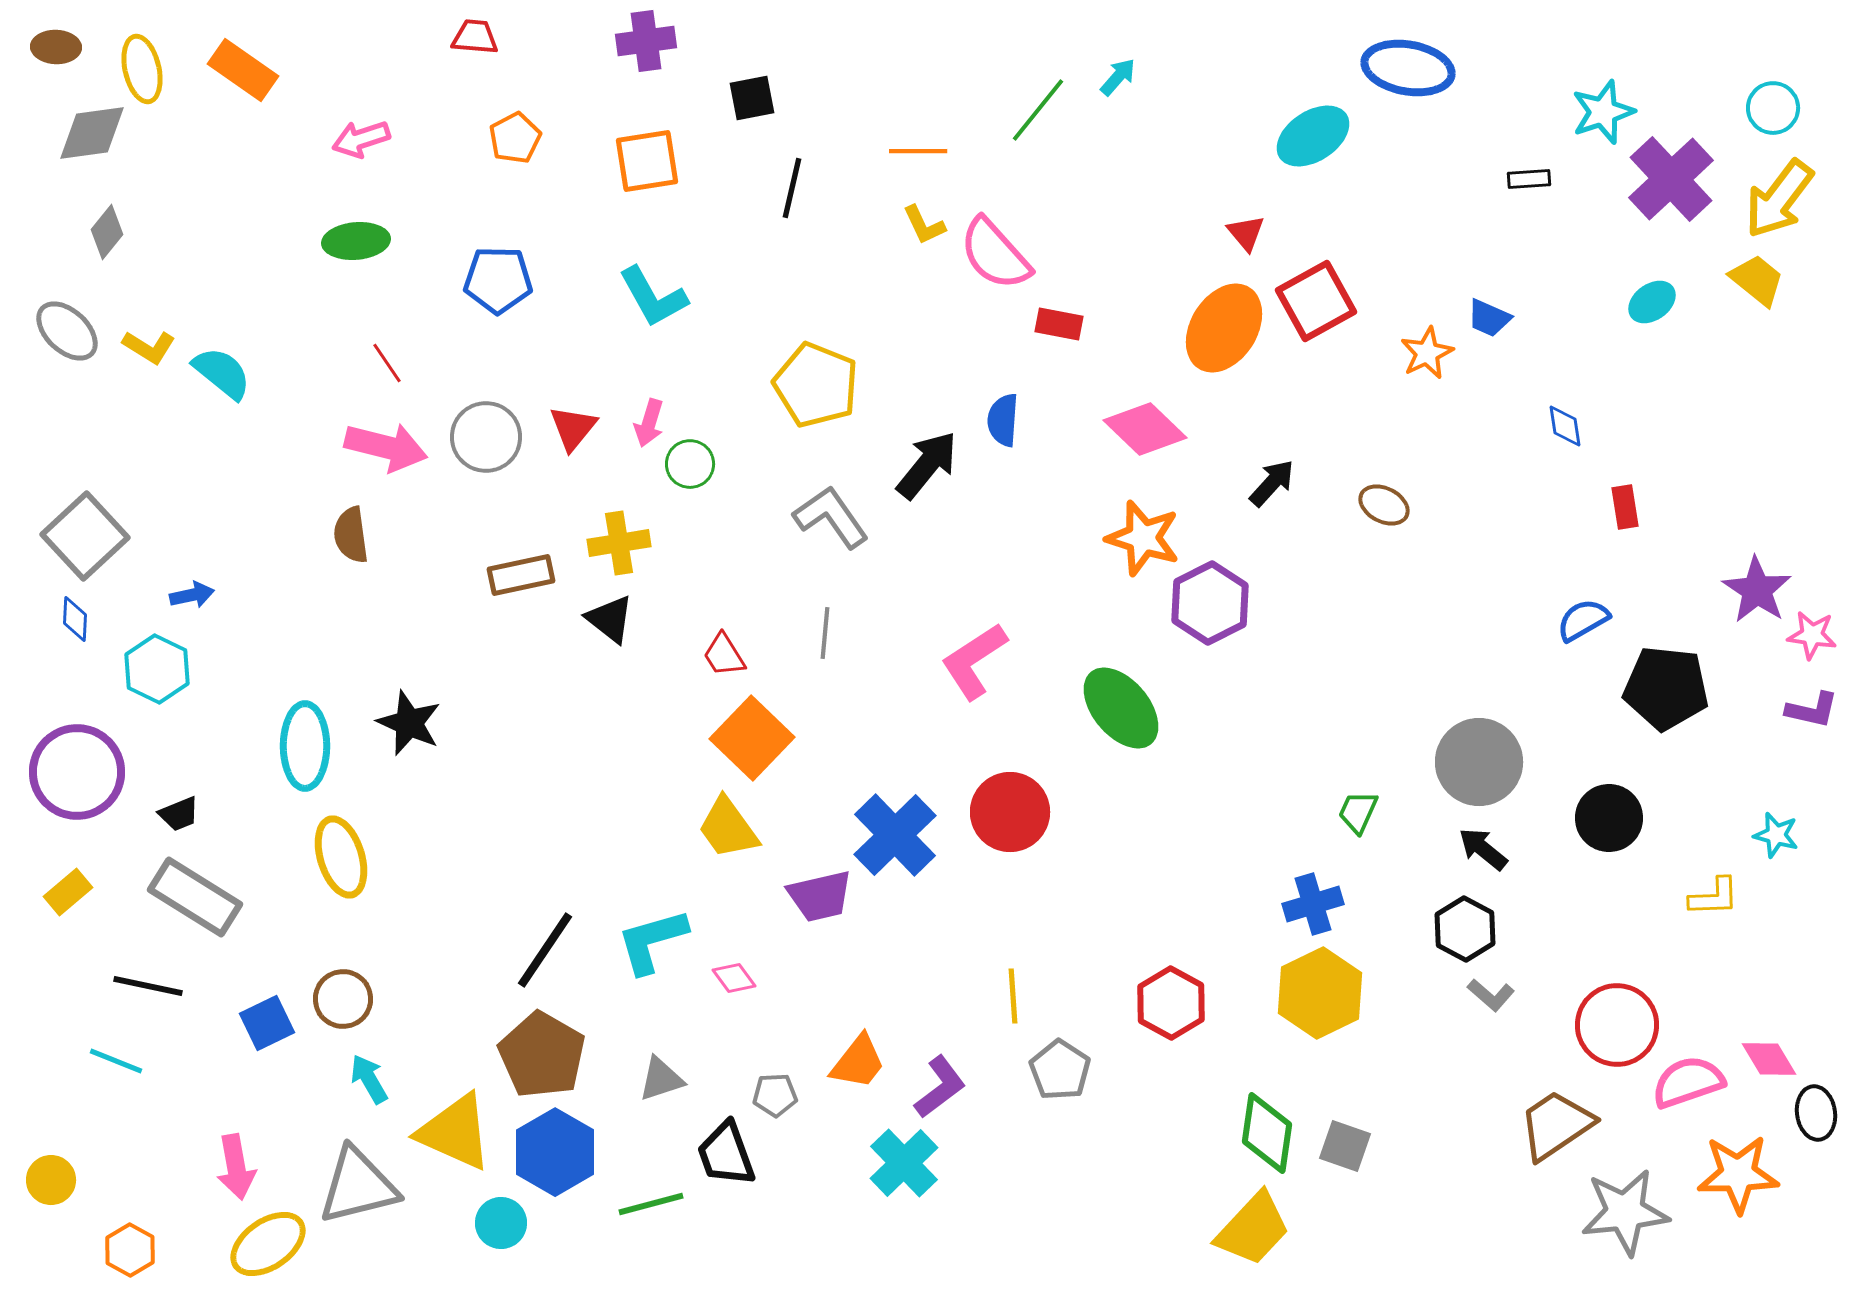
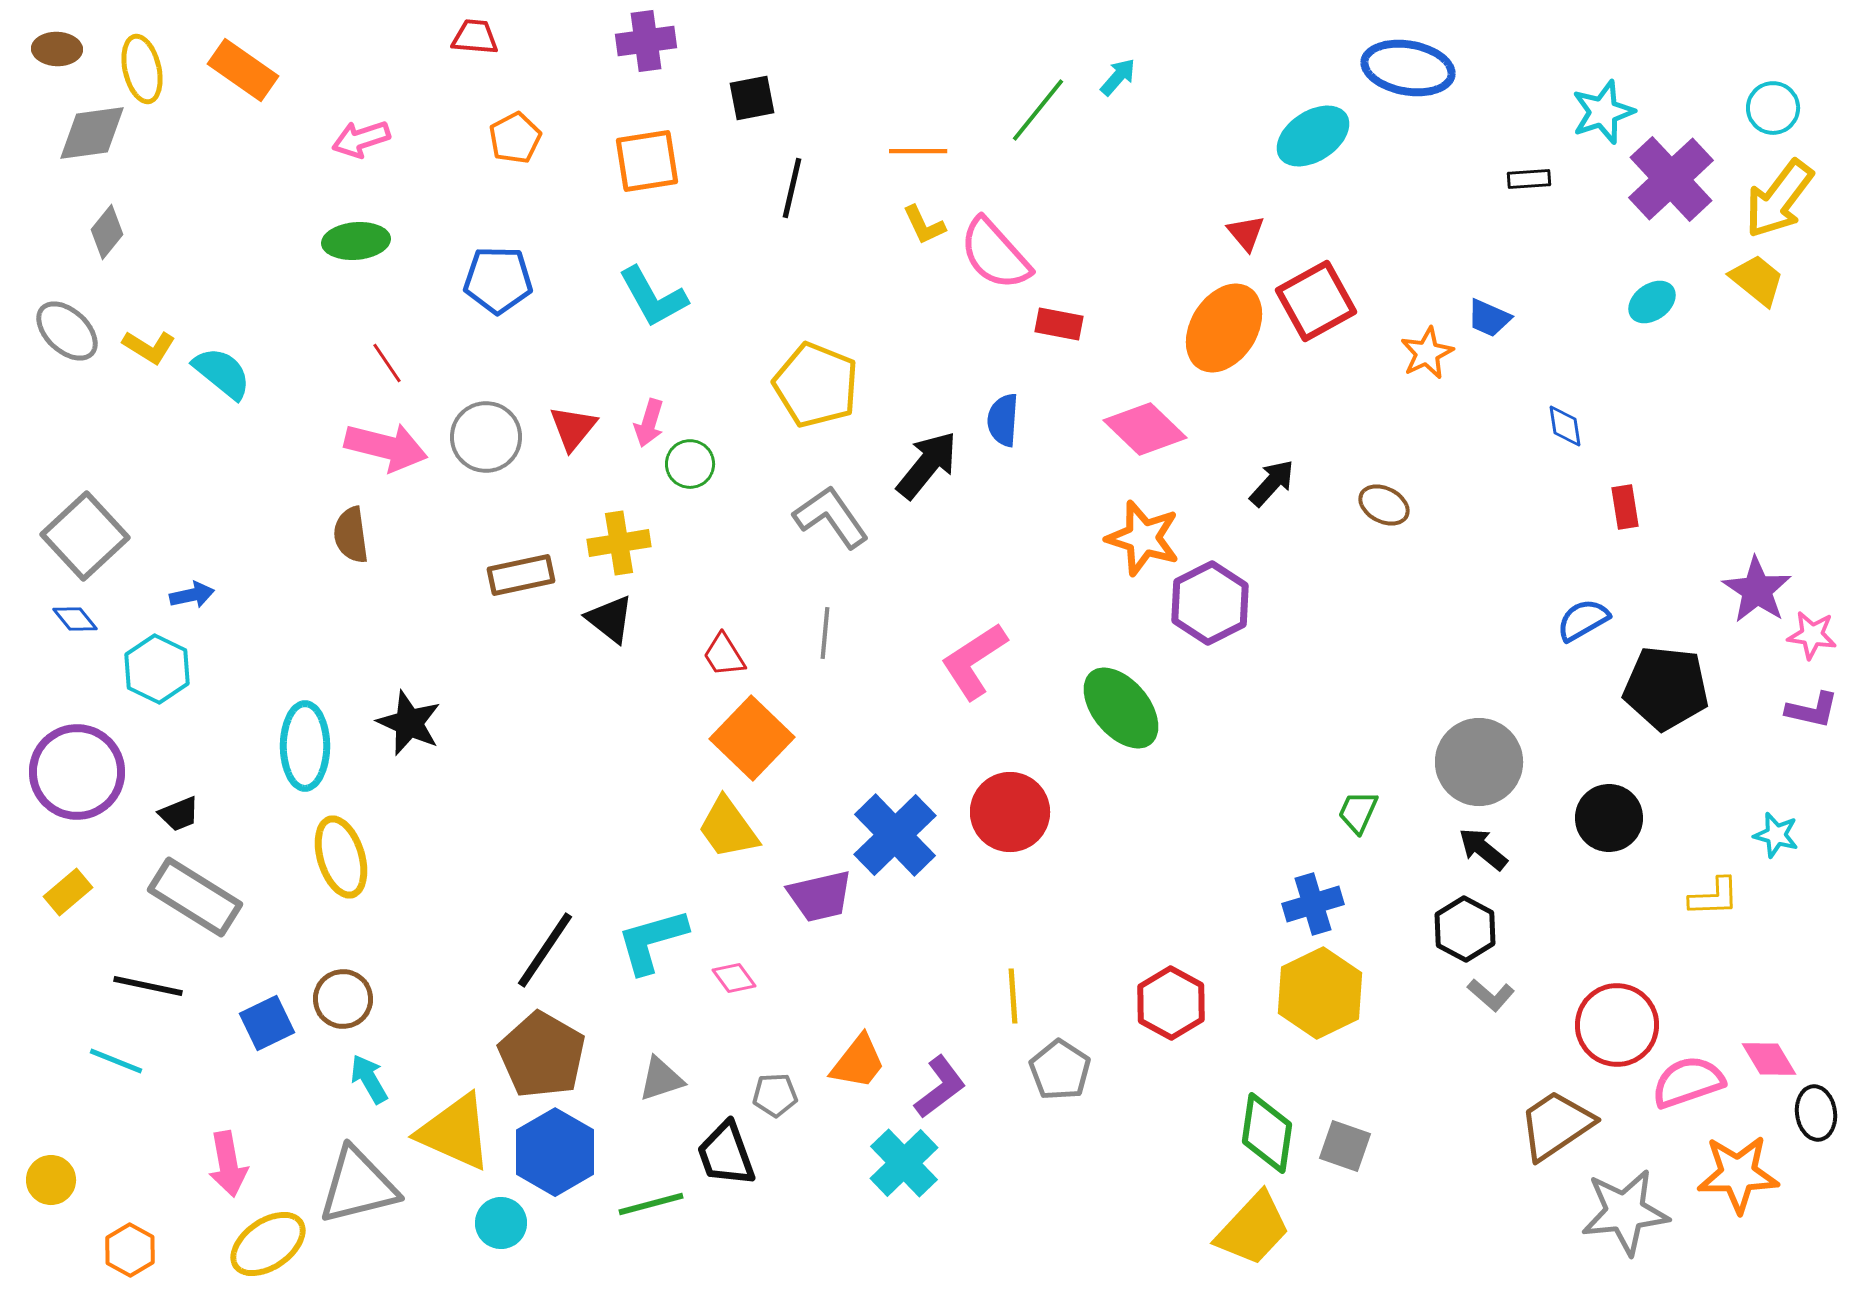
brown ellipse at (56, 47): moved 1 px right, 2 px down
blue diamond at (75, 619): rotated 42 degrees counterclockwise
pink arrow at (236, 1167): moved 8 px left, 3 px up
